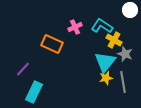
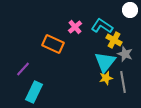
pink cross: rotated 16 degrees counterclockwise
orange rectangle: moved 1 px right
